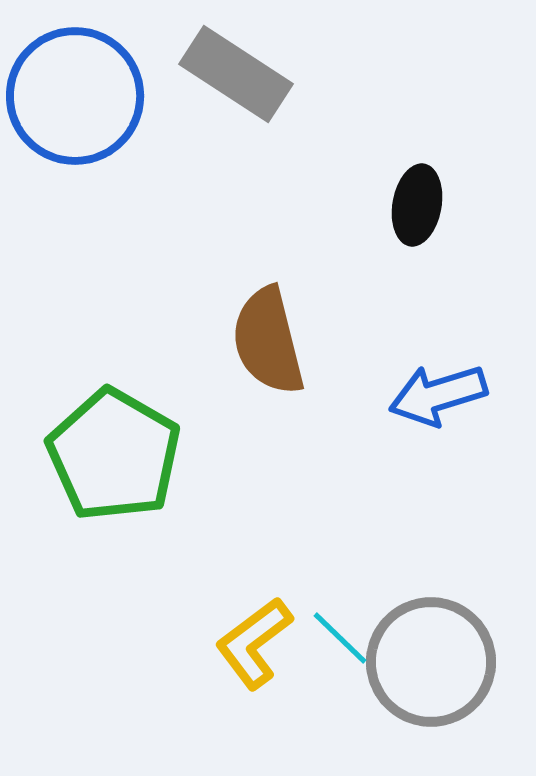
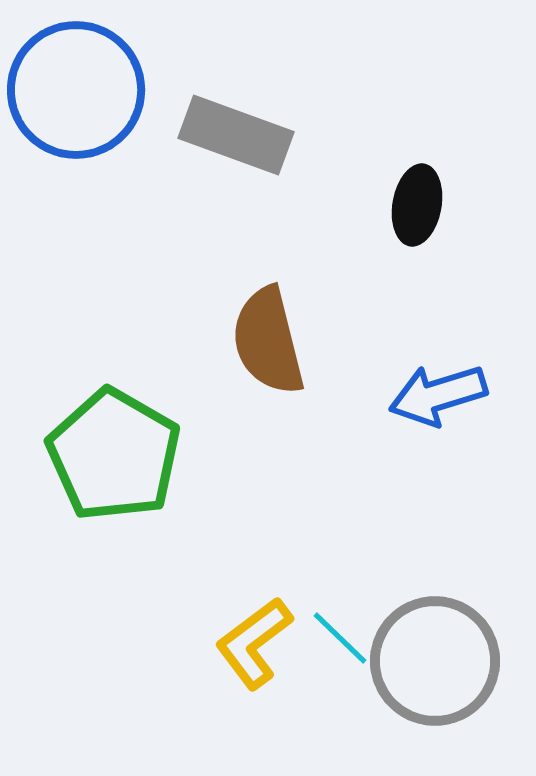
gray rectangle: moved 61 px down; rotated 13 degrees counterclockwise
blue circle: moved 1 px right, 6 px up
gray circle: moved 4 px right, 1 px up
